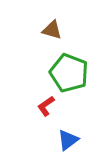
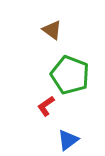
brown triangle: rotated 20 degrees clockwise
green pentagon: moved 1 px right, 2 px down
